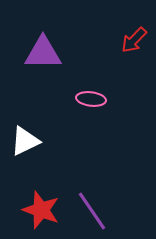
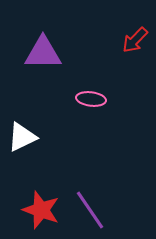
red arrow: moved 1 px right
white triangle: moved 3 px left, 4 px up
purple line: moved 2 px left, 1 px up
